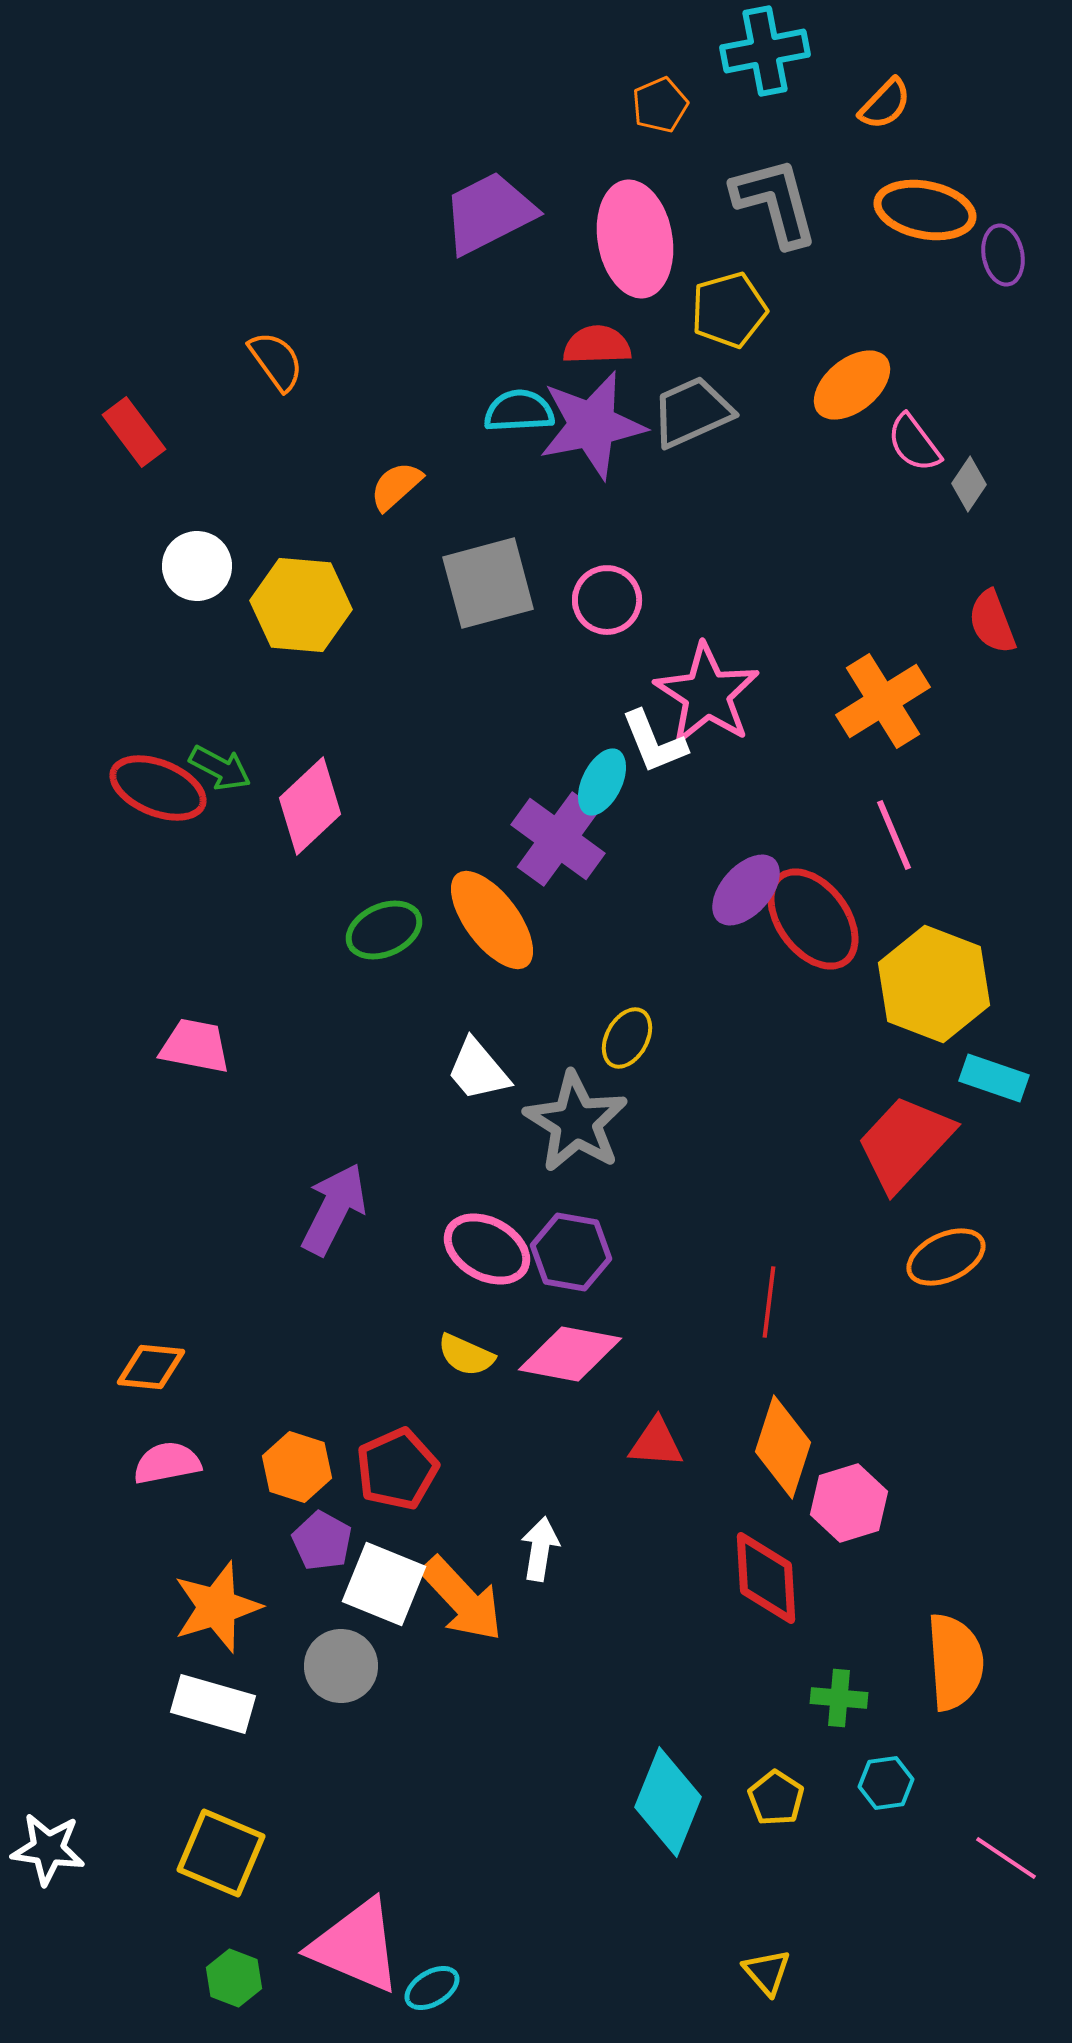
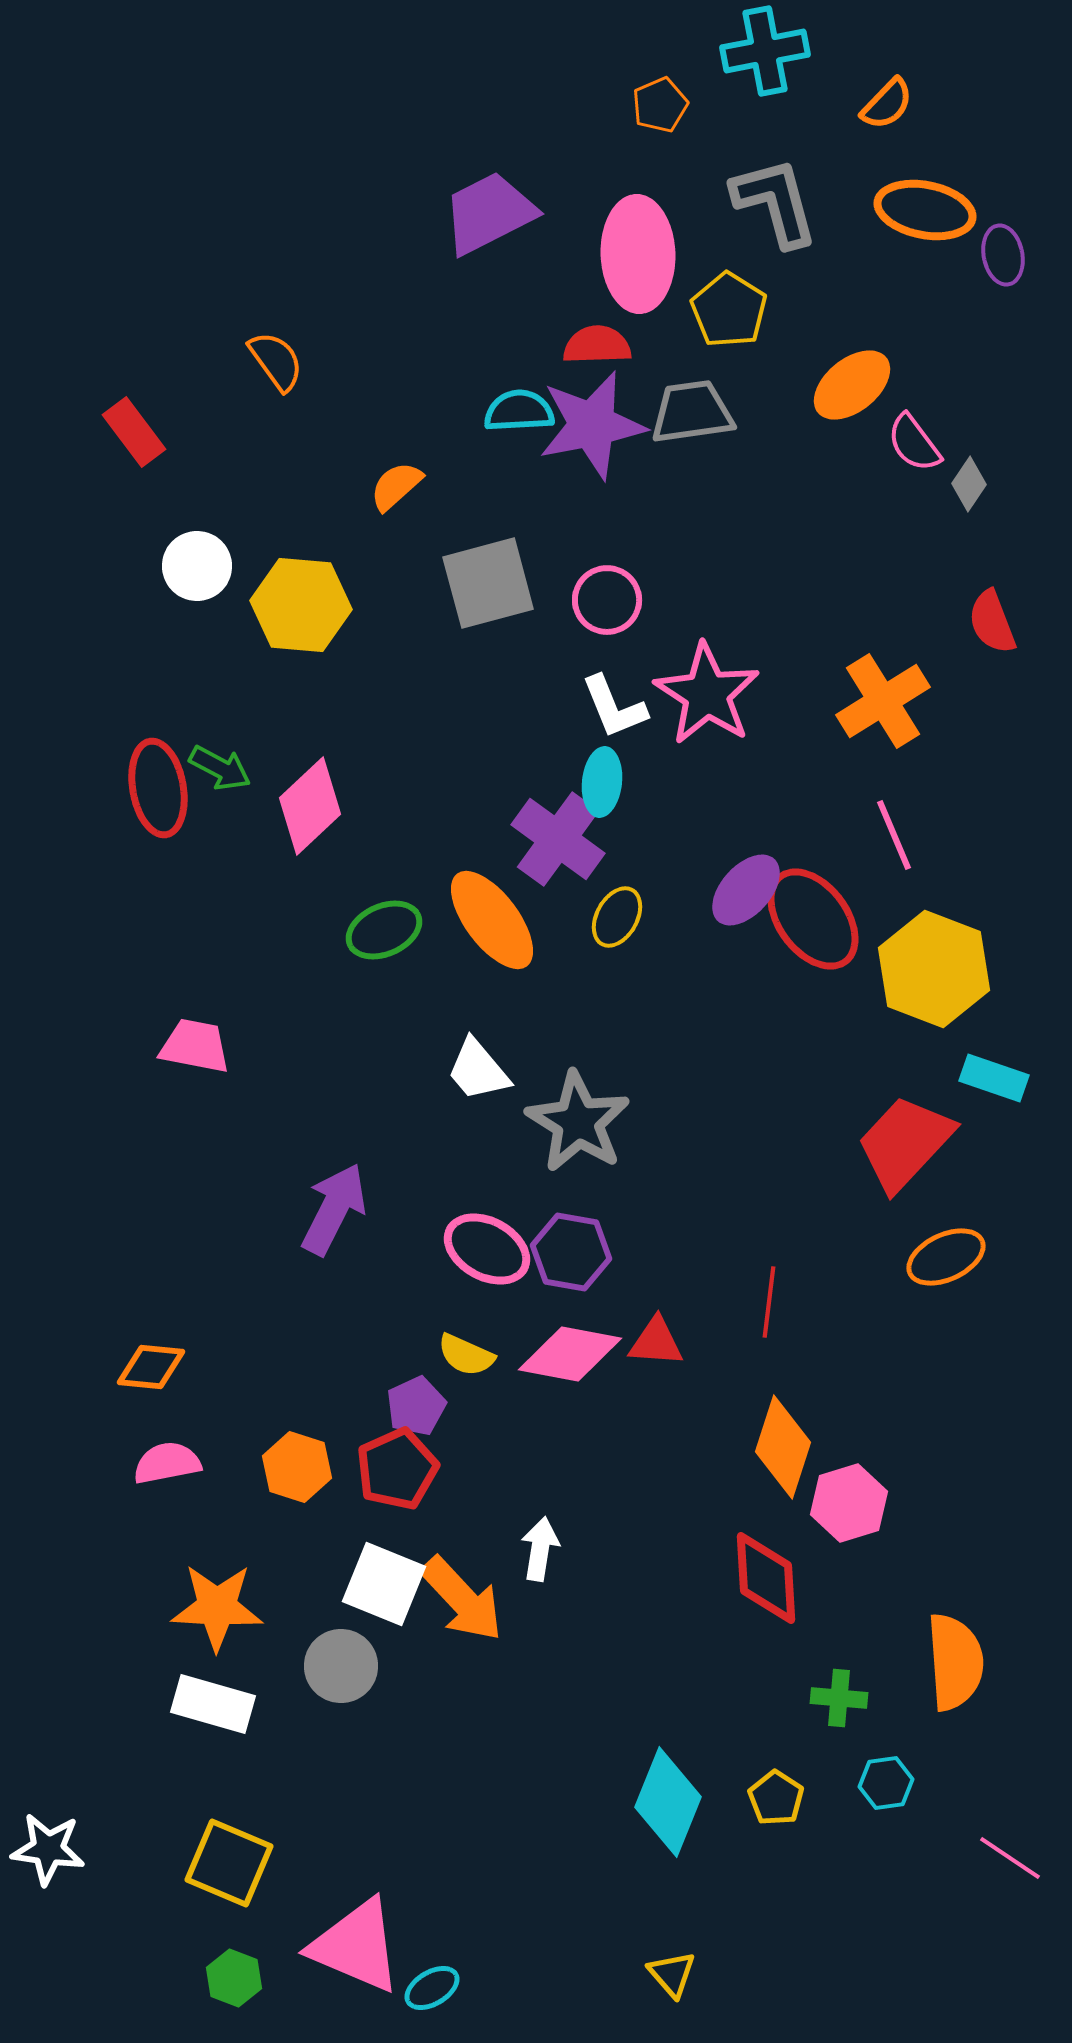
orange semicircle at (885, 104): moved 2 px right
pink ellipse at (635, 239): moved 3 px right, 15 px down; rotated 8 degrees clockwise
yellow pentagon at (729, 310): rotated 24 degrees counterclockwise
gray trapezoid at (692, 412): rotated 16 degrees clockwise
white L-shape at (654, 742): moved 40 px left, 35 px up
cyan ellipse at (602, 782): rotated 20 degrees counterclockwise
red ellipse at (158, 788): rotated 58 degrees clockwise
yellow hexagon at (934, 984): moved 15 px up
yellow ellipse at (627, 1038): moved 10 px left, 121 px up
gray star at (576, 1122): moved 2 px right
red triangle at (656, 1443): moved 101 px up
purple pentagon at (322, 1541): moved 94 px right, 135 px up; rotated 18 degrees clockwise
orange star at (217, 1607): rotated 20 degrees clockwise
yellow square at (221, 1853): moved 8 px right, 10 px down
pink line at (1006, 1858): moved 4 px right
yellow triangle at (767, 1972): moved 95 px left, 2 px down
